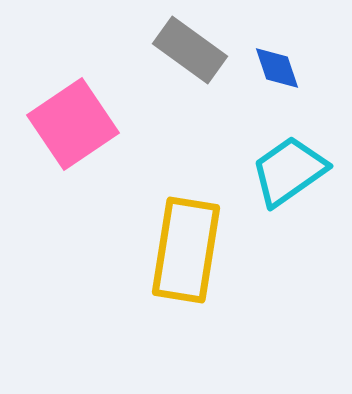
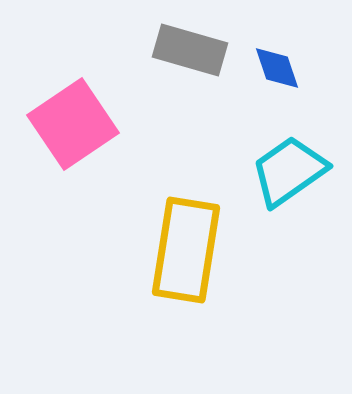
gray rectangle: rotated 20 degrees counterclockwise
